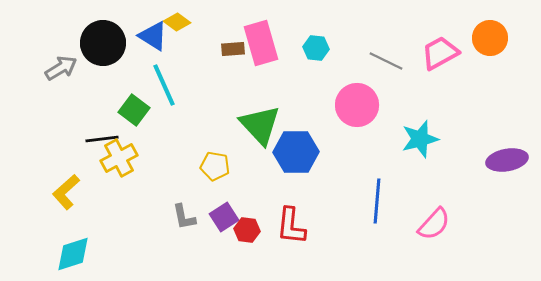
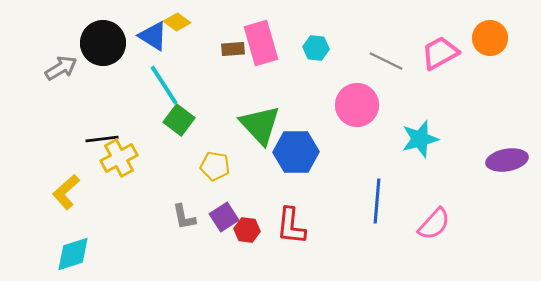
cyan line: rotated 9 degrees counterclockwise
green square: moved 45 px right, 10 px down
